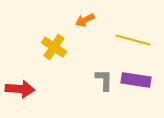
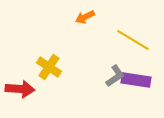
orange arrow: moved 3 px up
yellow line: rotated 16 degrees clockwise
yellow cross: moved 5 px left, 20 px down
gray L-shape: moved 11 px right, 4 px up; rotated 55 degrees clockwise
